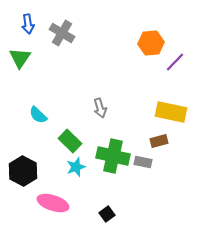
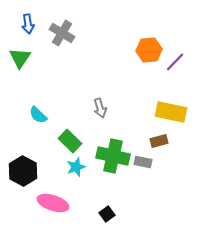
orange hexagon: moved 2 px left, 7 px down
